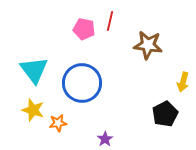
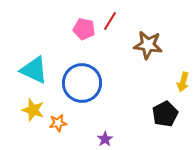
red line: rotated 18 degrees clockwise
cyan triangle: rotated 28 degrees counterclockwise
